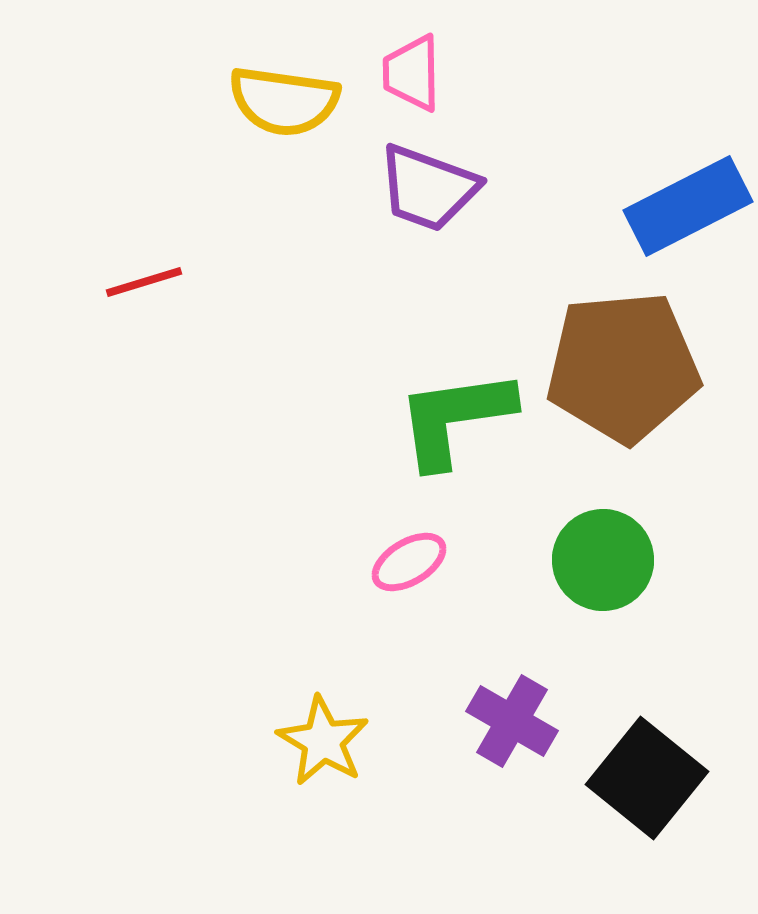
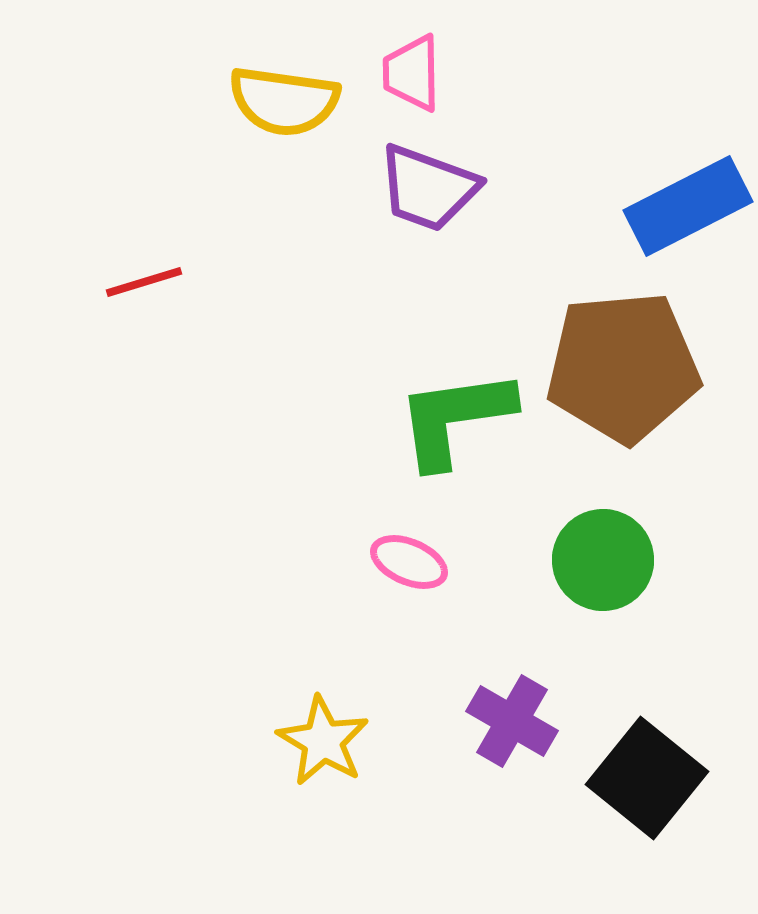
pink ellipse: rotated 54 degrees clockwise
